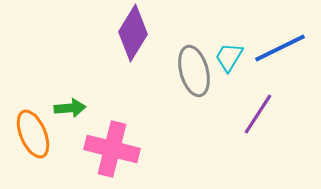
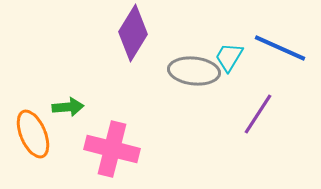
blue line: rotated 50 degrees clockwise
gray ellipse: rotated 69 degrees counterclockwise
green arrow: moved 2 px left, 1 px up
